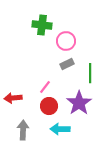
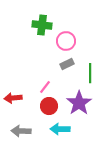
gray arrow: moved 2 px left, 1 px down; rotated 90 degrees counterclockwise
